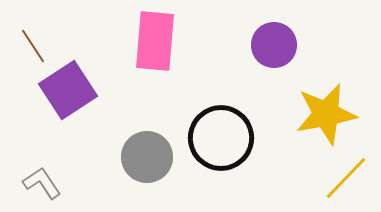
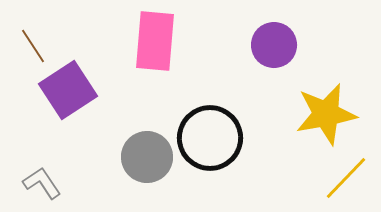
black circle: moved 11 px left
